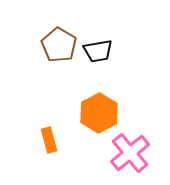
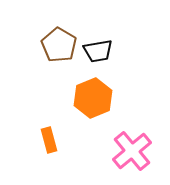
orange hexagon: moved 6 px left, 15 px up; rotated 6 degrees clockwise
pink cross: moved 2 px right, 2 px up
